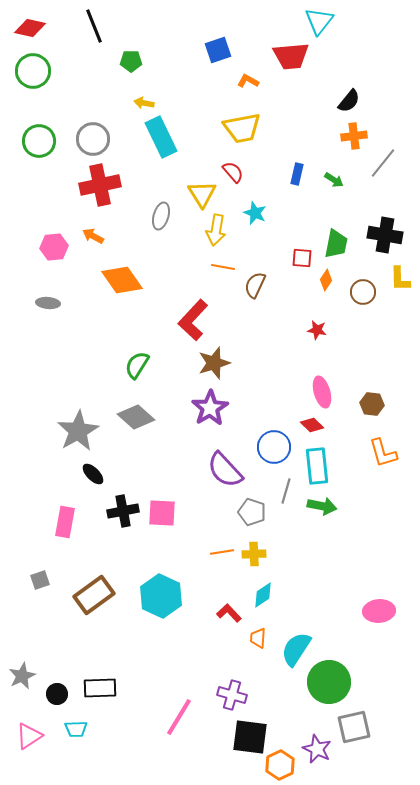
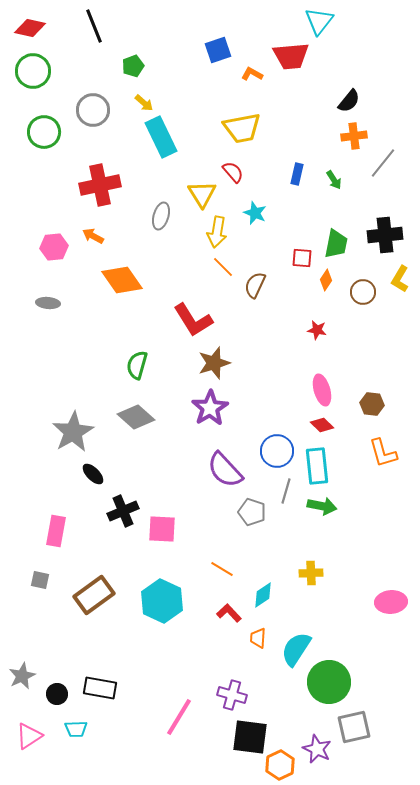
green pentagon at (131, 61): moved 2 px right, 5 px down; rotated 20 degrees counterclockwise
orange L-shape at (248, 81): moved 4 px right, 7 px up
yellow arrow at (144, 103): rotated 150 degrees counterclockwise
gray circle at (93, 139): moved 29 px up
green circle at (39, 141): moved 5 px right, 9 px up
green arrow at (334, 180): rotated 24 degrees clockwise
yellow arrow at (216, 230): moved 1 px right, 2 px down
black cross at (385, 235): rotated 16 degrees counterclockwise
orange line at (223, 267): rotated 35 degrees clockwise
yellow L-shape at (400, 279): rotated 32 degrees clockwise
red L-shape at (193, 320): rotated 75 degrees counterclockwise
green semicircle at (137, 365): rotated 16 degrees counterclockwise
pink ellipse at (322, 392): moved 2 px up
red diamond at (312, 425): moved 10 px right
gray star at (78, 431): moved 5 px left, 1 px down
blue circle at (274, 447): moved 3 px right, 4 px down
black cross at (123, 511): rotated 12 degrees counterclockwise
pink square at (162, 513): moved 16 px down
pink rectangle at (65, 522): moved 9 px left, 9 px down
orange line at (222, 552): moved 17 px down; rotated 40 degrees clockwise
yellow cross at (254, 554): moved 57 px right, 19 px down
gray square at (40, 580): rotated 30 degrees clockwise
cyan hexagon at (161, 596): moved 1 px right, 5 px down
pink ellipse at (379, 611): moved 12 px right, 9 px up
black rectangle at (100, 688): rotated 12 degrees clockwise
